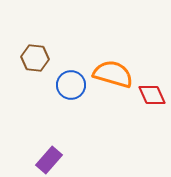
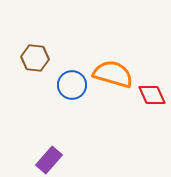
blue circle: moved 1 px right
